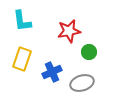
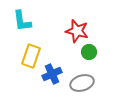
red star: moved 8 px right; rotated 25 degrees clockwise
yellow rectangle: moved 9 px right, 3 px up
blue cross: moved 2 px down
